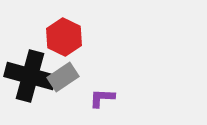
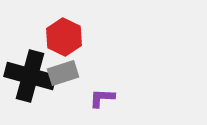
gray rectangle: moved 4 px up; rotated 16 degrees clockwise
